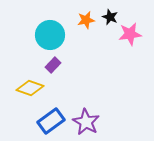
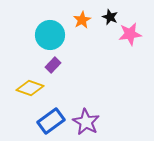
orange star: moved 4 px left; rotated 18 degrees counterclockwise
